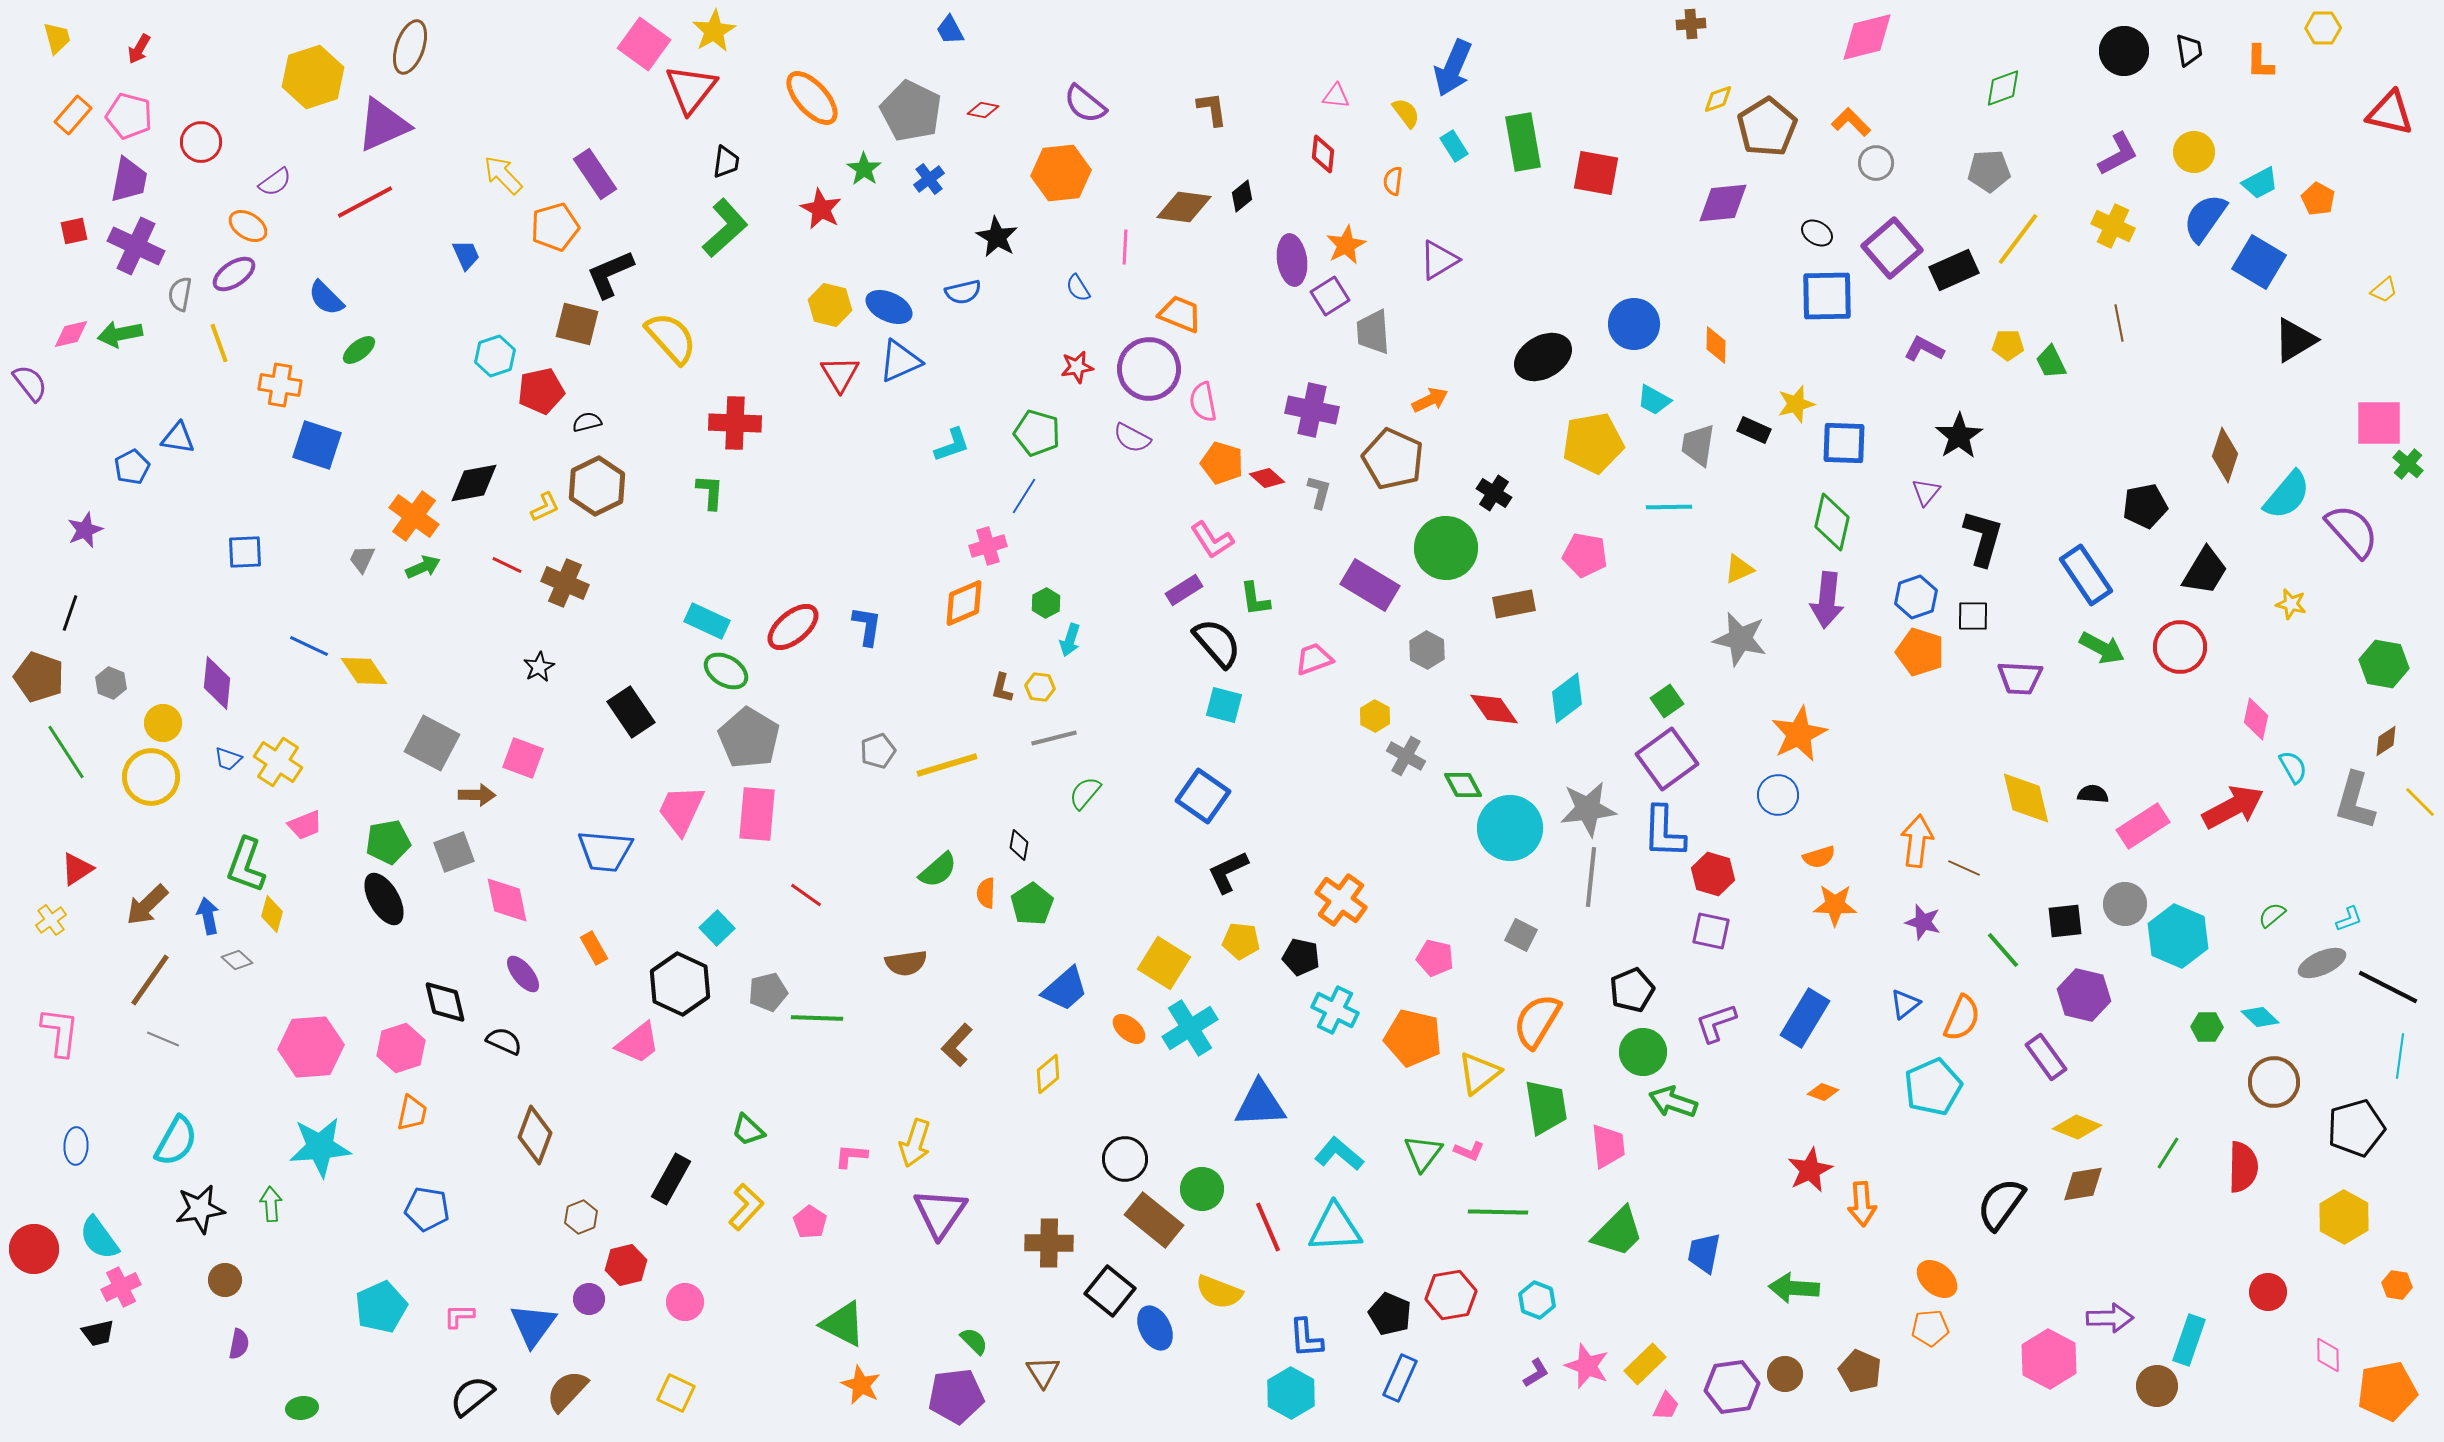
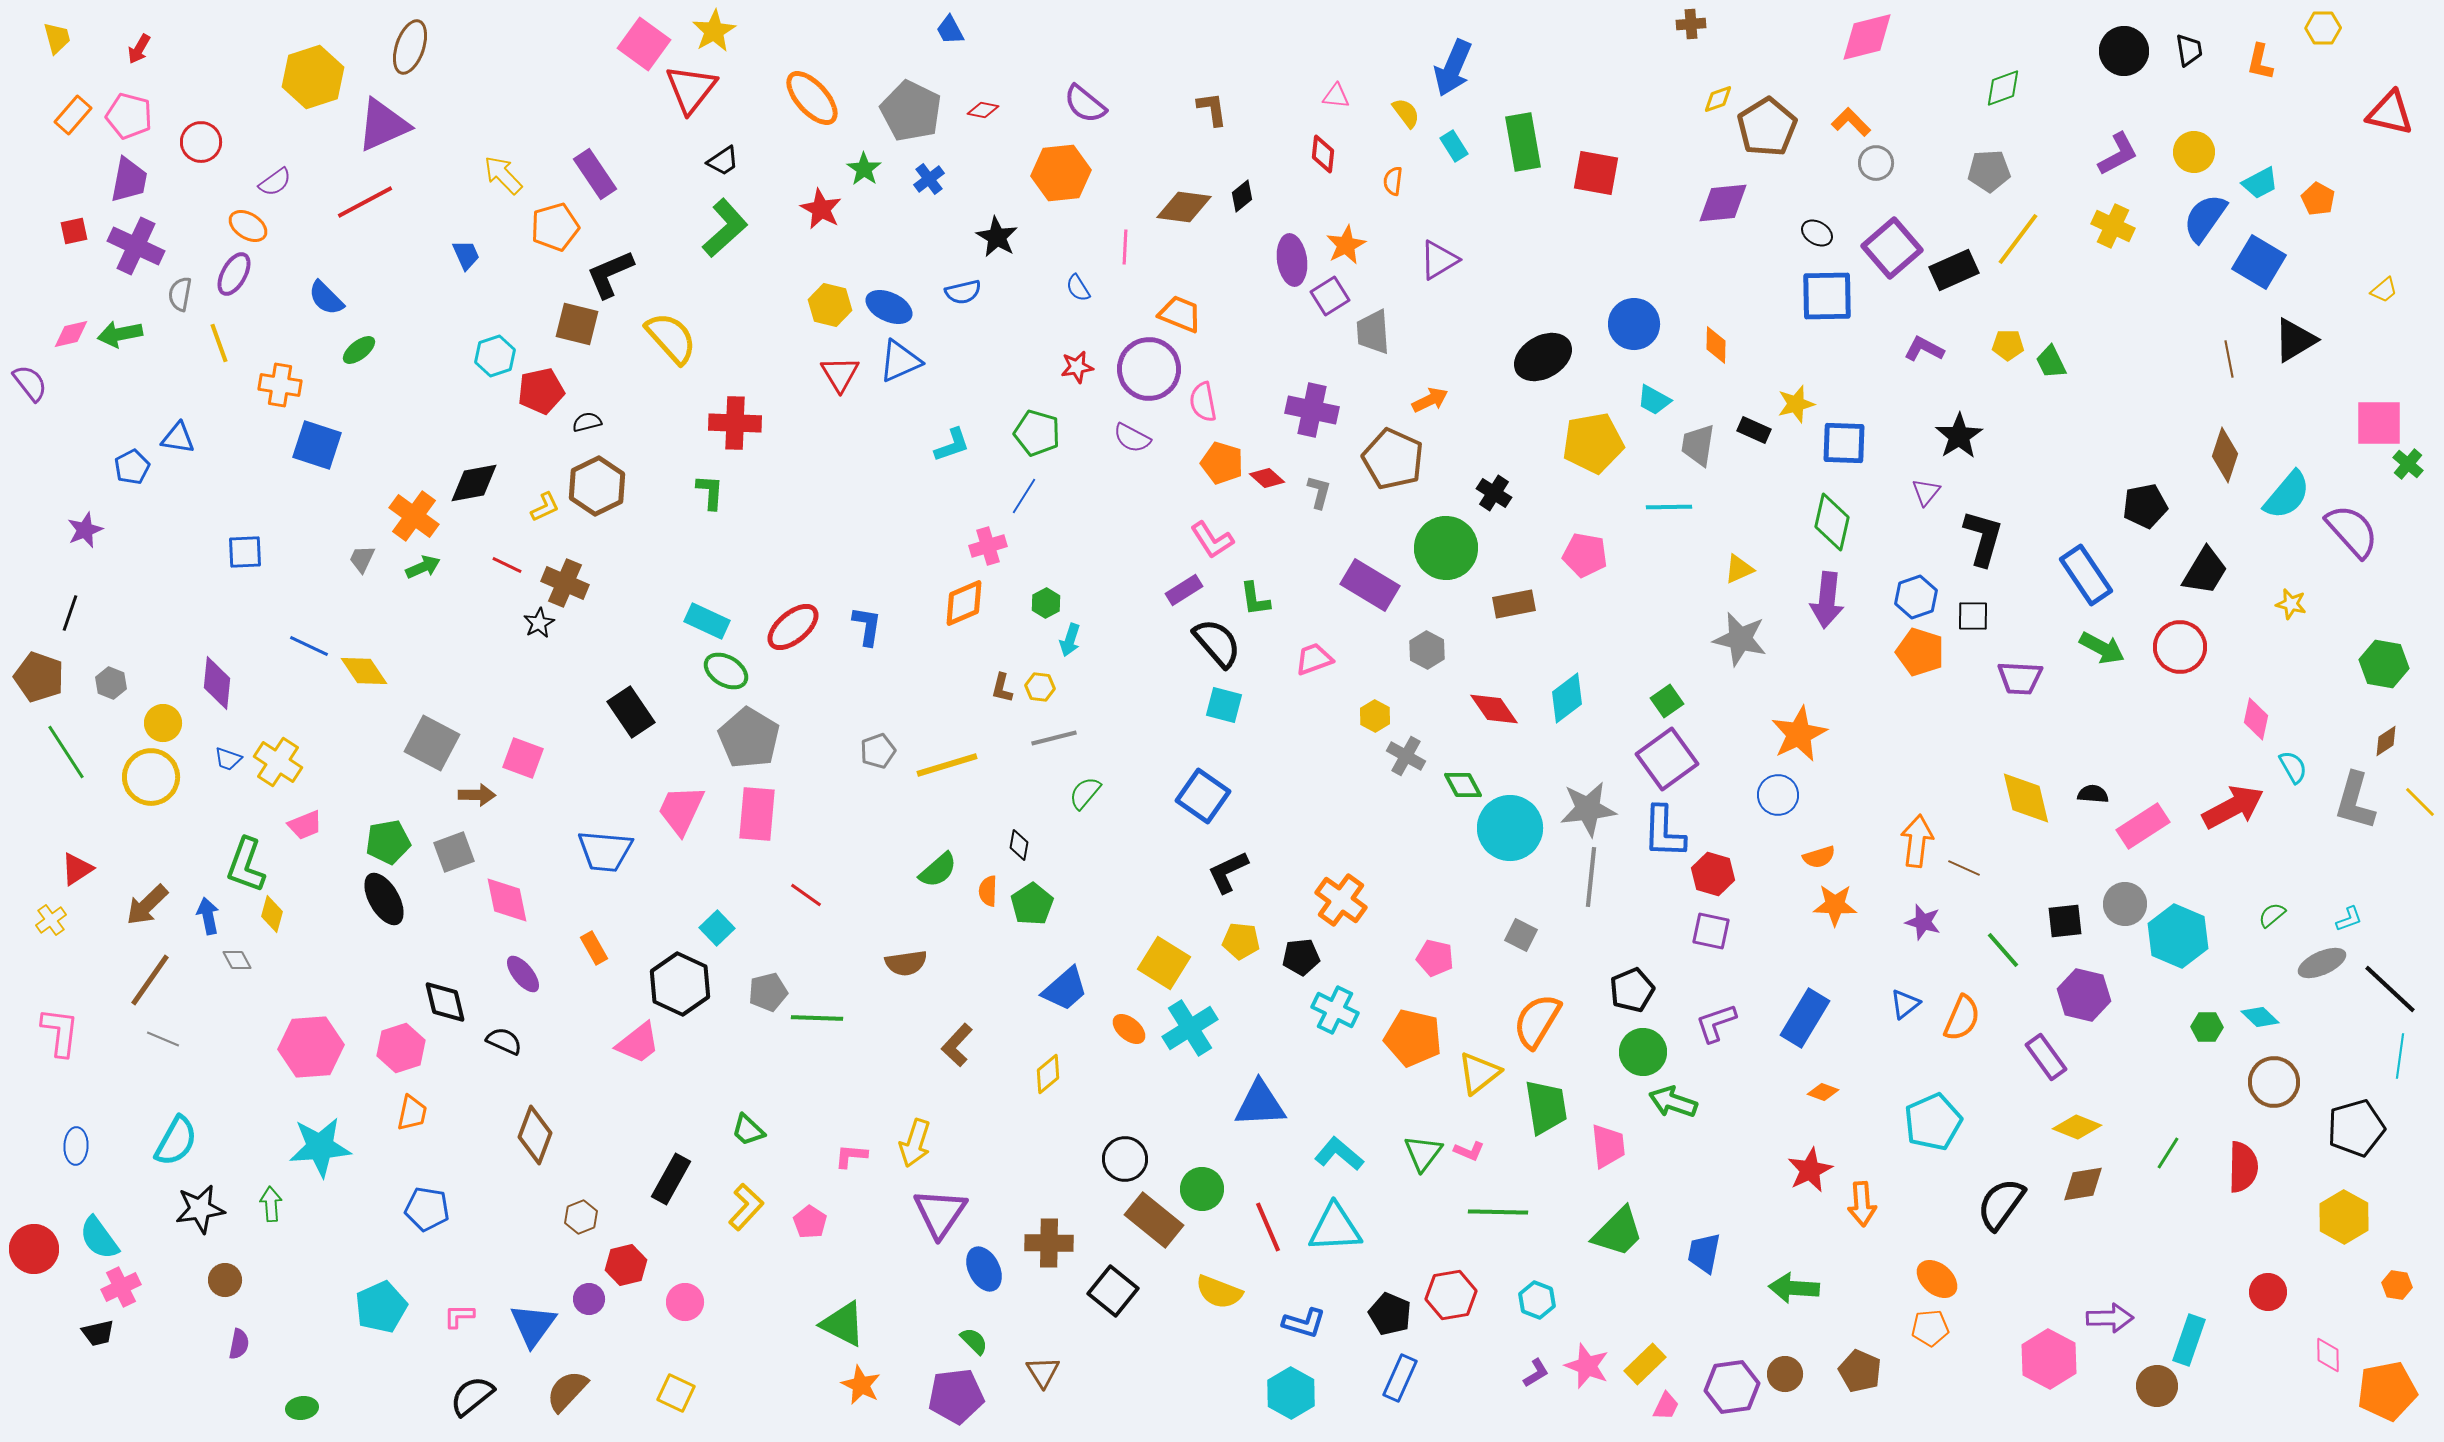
orange L-shape at (2260, 62): rotated 12 degrees clockwise
black trapezoid at (726, 162): moved 3 px left, 1 px up; rotated 48 degrees clockwise
purple ellipse at (234, 274): rotated 27 degrees counterclockwise
brown line at (2119, 323): moved 110 px right, 36 px down
black star at (539, 667): moved 44 px up
orange semicircle at (986, 893): moved 2 px right, 2 px up
black pentagon at (1301, 957): rotated 18 degrees counterclockwise
gray diamond at (237, 960): rotated 20 degrees clockwise
black line at (2388, 987): moved 2 px right, 2 px down; rotated 16 degrees clockwise
cyan pentagon at (1933, 1087): moved 35 px down
black square at (1110, 1291): moved 3 px right
blue ellipse at (1155, 1328): moved 171 px left, 59 px up
blue L-shape at (1306, 1338): moved 2 px left, 15 px up; rotated 69 degrees counterclockwise
